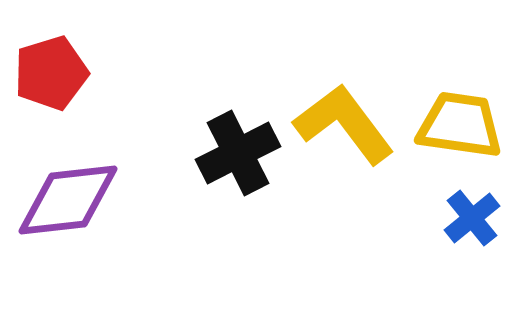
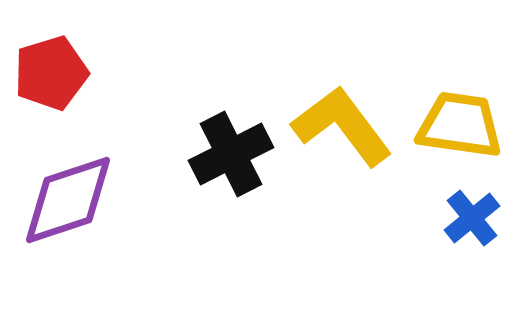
yellow L-shape: moved 2 px left, 2 px down
black cross: moved 7 px left, 1 px down
purple diamond: rotated 12 degrees counterclockwise
